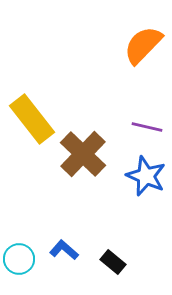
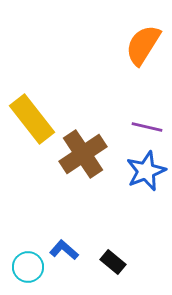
orange semicircle: rotated 12 degrees counterclockwise
brown cross: rotated 12 degrees clockwise
blue star: moved 5 px up; rotated 27 degrees clockwise
cyan circle: moved 9 px right, 8 px down
